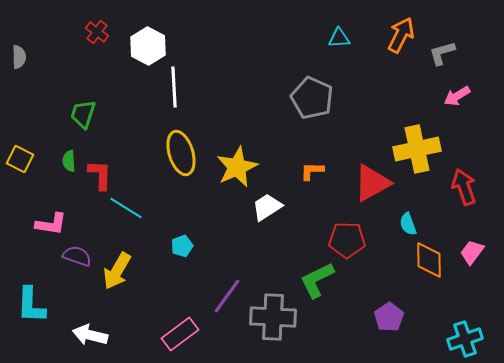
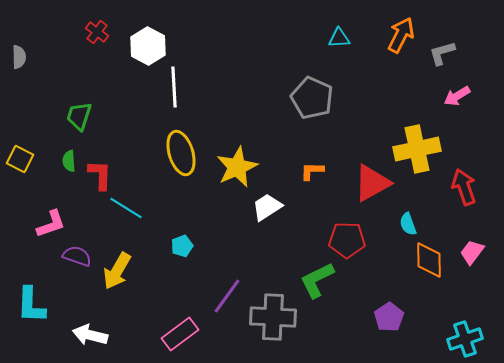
green trapezoid: moved 4 px left, 2 px down
pink L-shape: rotated 28 degrees counterclockwise
